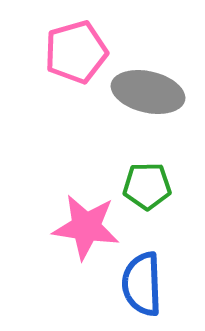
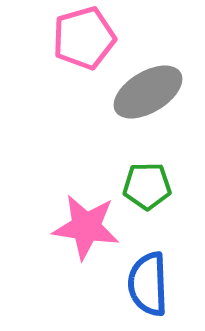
pink pentagon: moved 8 px right, 14 px up
gray ellipse: rotated 44 degrees counterclockwise
blue semicircle: moved 6 px right
